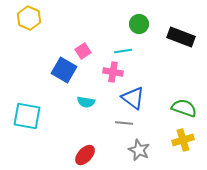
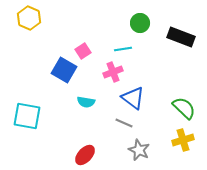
green circle: moved 1 px right, 1 px up
cyan line: moved 2 px up
pink cross: rotated 30 degrees counterclockwise
green semicircle: rotated 25 degrees clockwise
gray line: rotated 18 degrees clockwise
